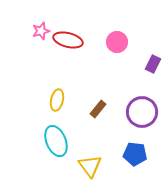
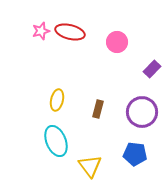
red ellipse: moved 2 px right, 8 px up
purple rectangle: moved 1 px left, 5 px down; rotated 18 degrees clockwise
brown rectangle: rotated 24 degrees counterclockwise
